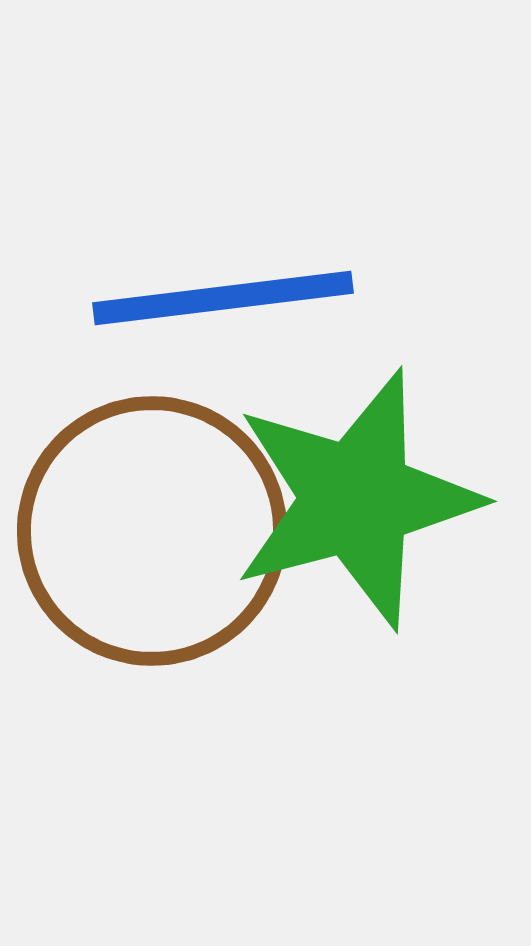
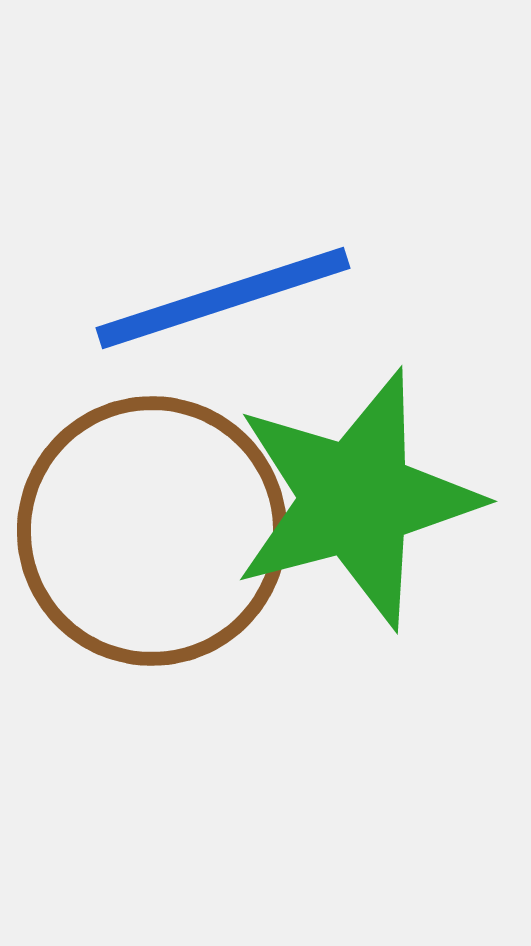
blue line: rotated 11 degrees counterclockwise
